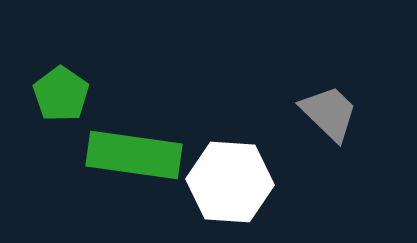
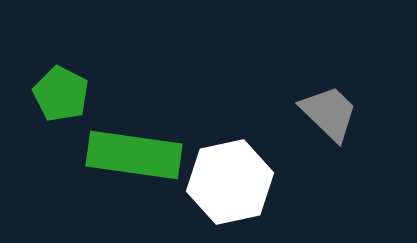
green pentagon: rotated 8 degrees counterclockwise
white hexagon: rotated 16 degrees counterclockwise
